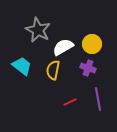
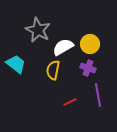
yellow circle: moved 2 px left
cyan trapezoid: moved 6 px left, 2 px up
purple line: moved 4 px up
